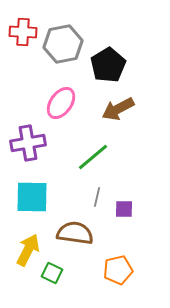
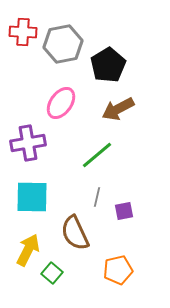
green line: moved 4 px right, 2 px up
purple square: moved 2 px down; rotated 12 degrees counterclockwise
brown semicircle: rotated 123 degrees counterclockwise
green square: rotated 15 degrees clockwise
